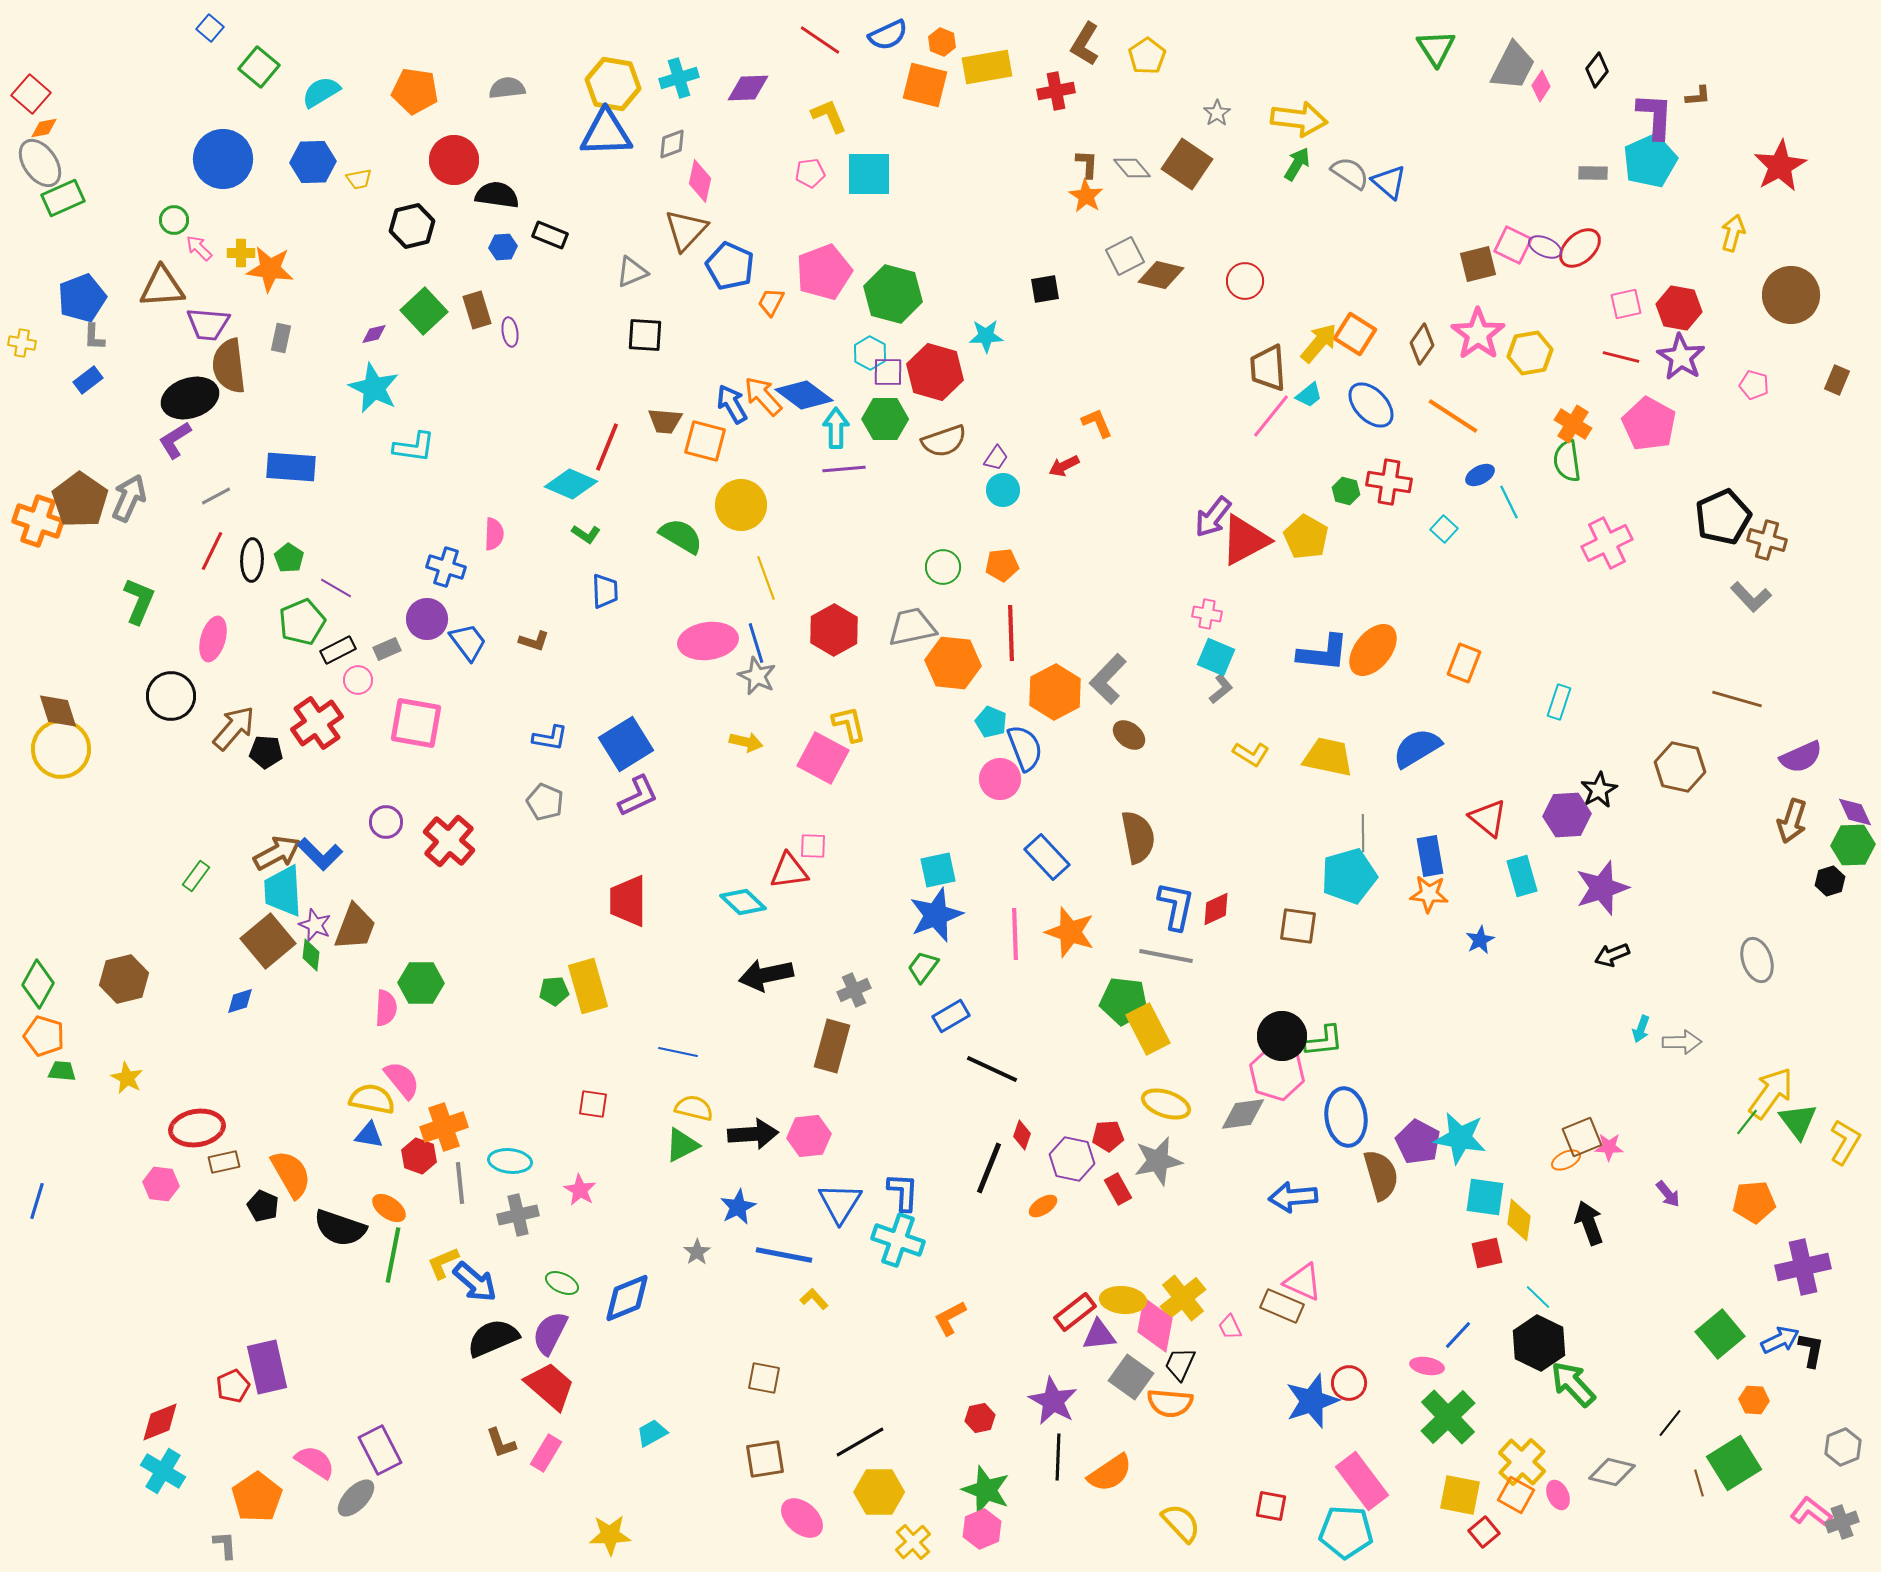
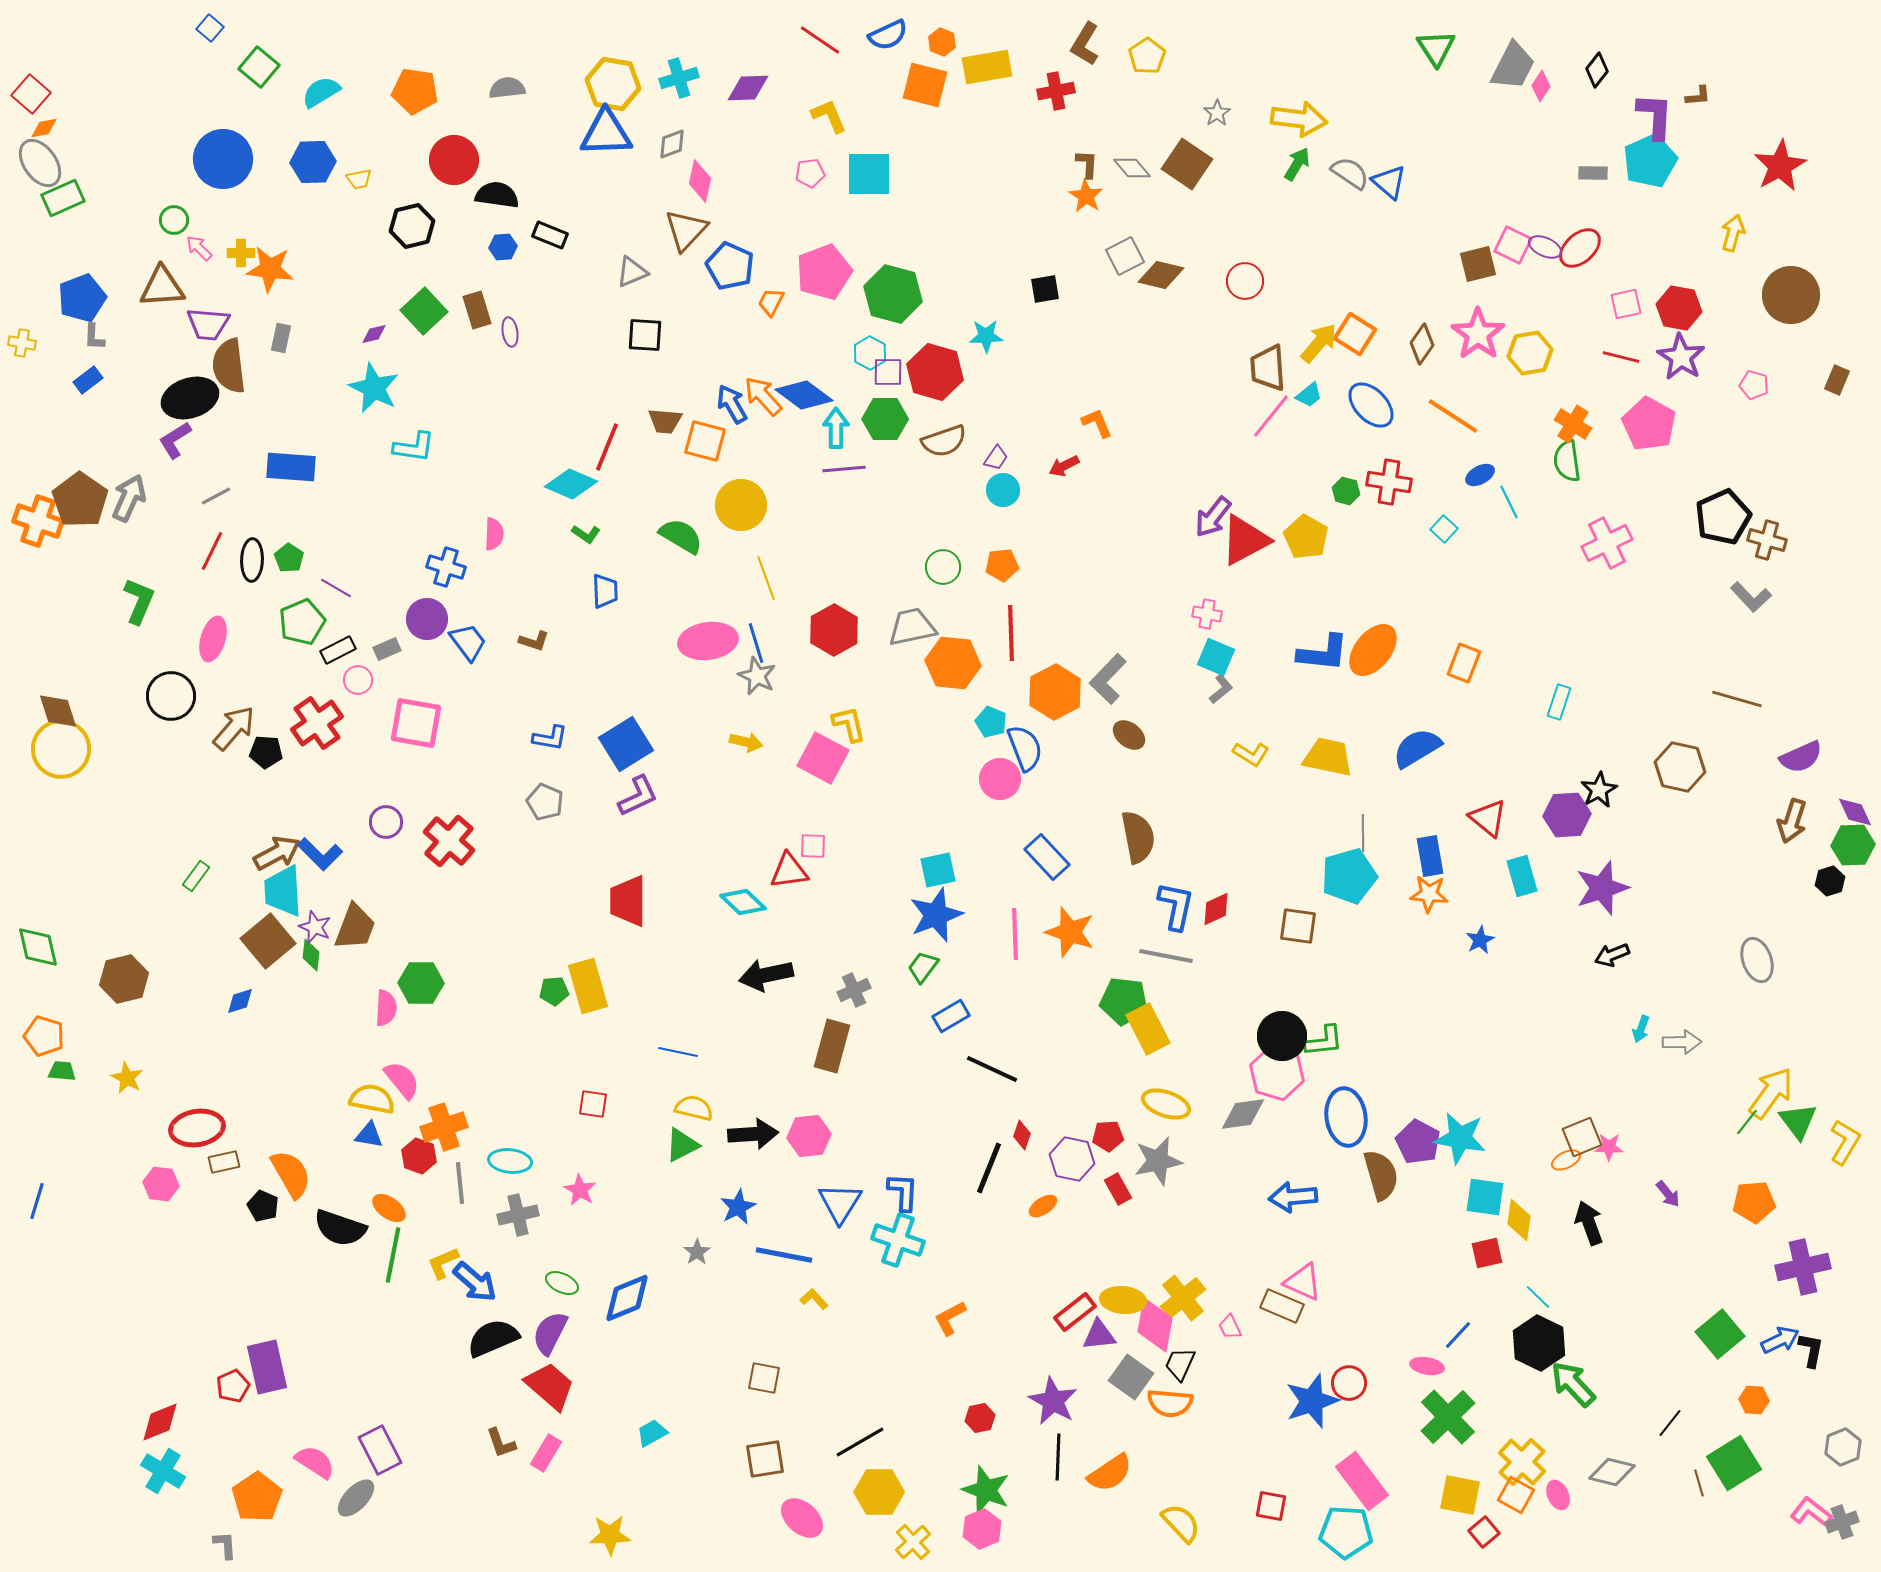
purple star at (315, 925): moved 2 px down
green diamond at (38, 984): moved 37 px up; rotated 42 degrees counterclockwise
